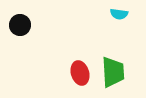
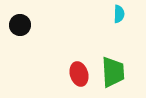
cyan semicircle: rotated 96 degrees counterclockwise
red ellipse: moved 1 px left, 1 px down
